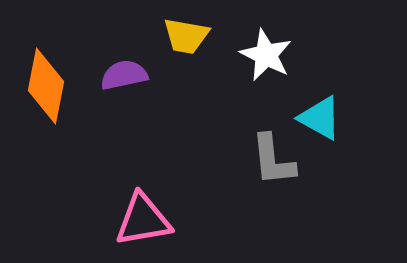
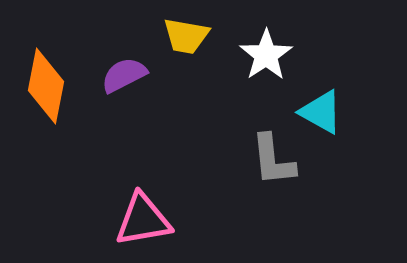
white star: rotated 12 degrees clockwise
purple semicircle: rotated 15 degrees counterclockwise
cyan triangle: moved 1 px right, 6 px up
